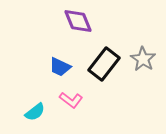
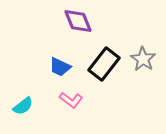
cyan semicircle: moved 12 px left, 6 px up
